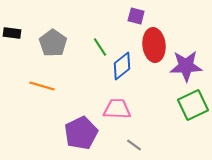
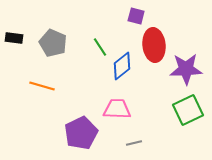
black rectangle: moved 2 px right, 5 px down
gray pentagon: rotated 12 degrees counterclockwise
purple star: moved 3 px down
green square: moved 5 px left, 5 px down
gray line: moved 2 px up; rotated 49 degrees counterclockwise
